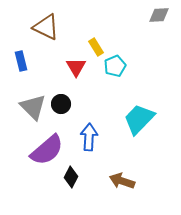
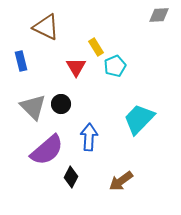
brown arrow: moved 1 px left; rotated 55 degrees counterclockwise
